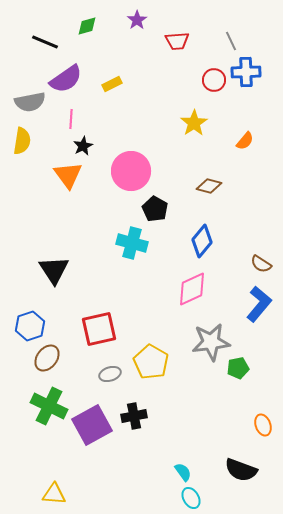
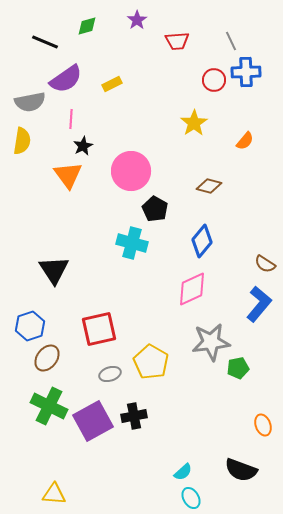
brown semicircle: moved 4 px right
purple square: moved 1 px right, 4 px up
cyan semicircle: rotated 84 degrees clockwise
